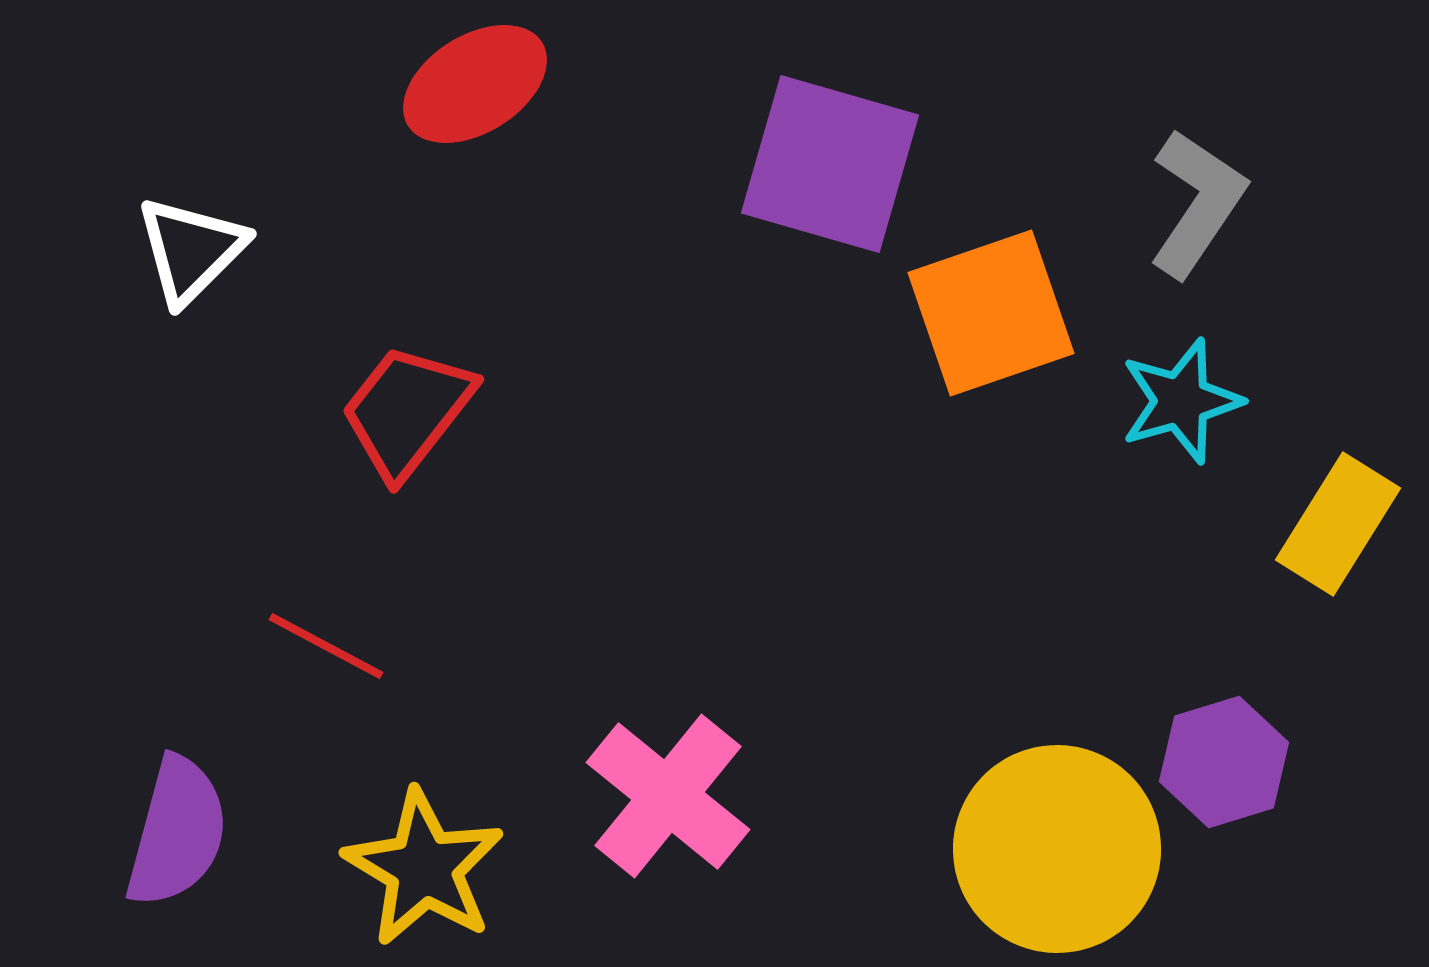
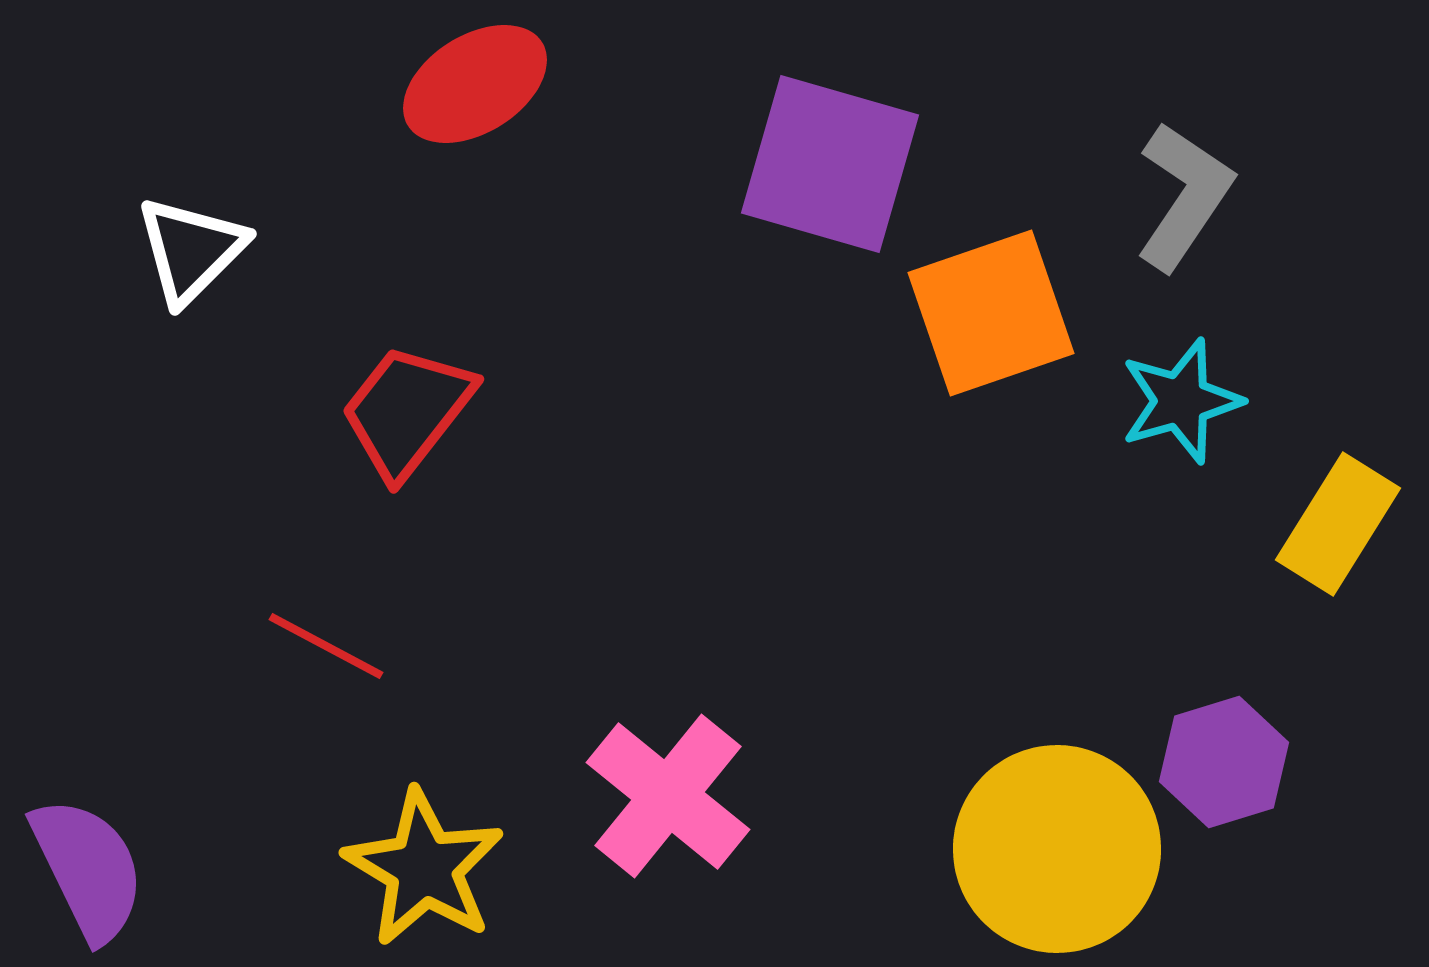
gray L-shape: moved 13 px left, 7 px up
purple semicircle: moved 89 px left, 37 px down; rotated 41 degrees counterclockwise
